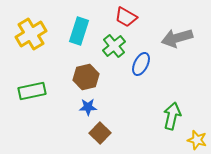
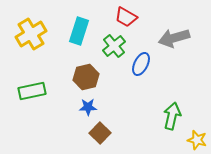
gray arrow: moved 3 px left
